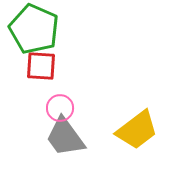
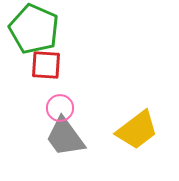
red square: moved 5 px right, 1 px up
